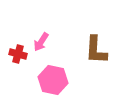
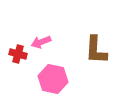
pink arrow: rotated 36 degrees clockwise
pink hexagon: moved 1 px up
